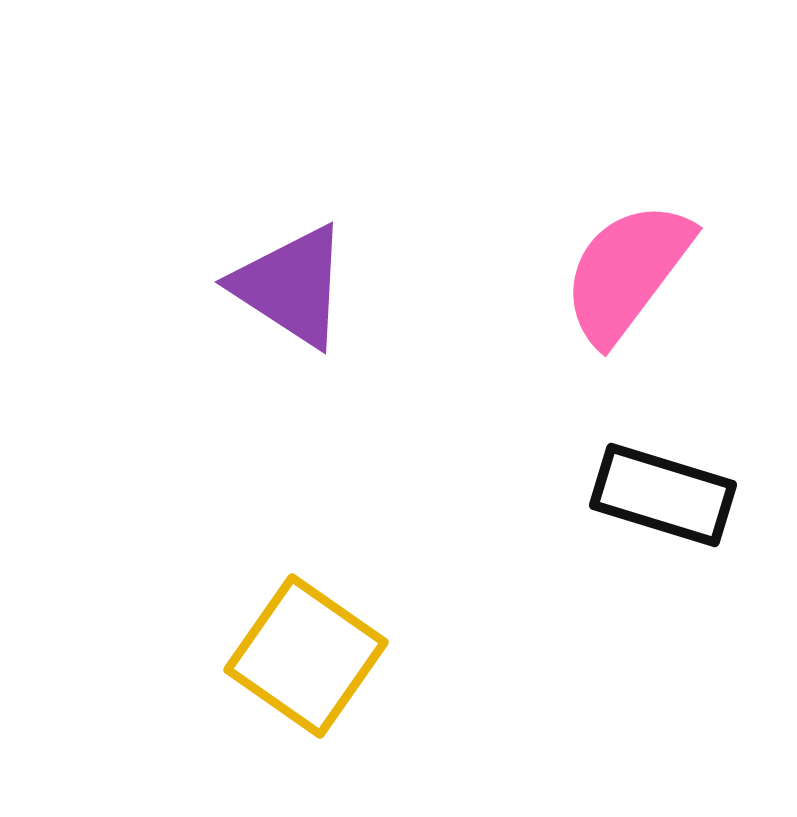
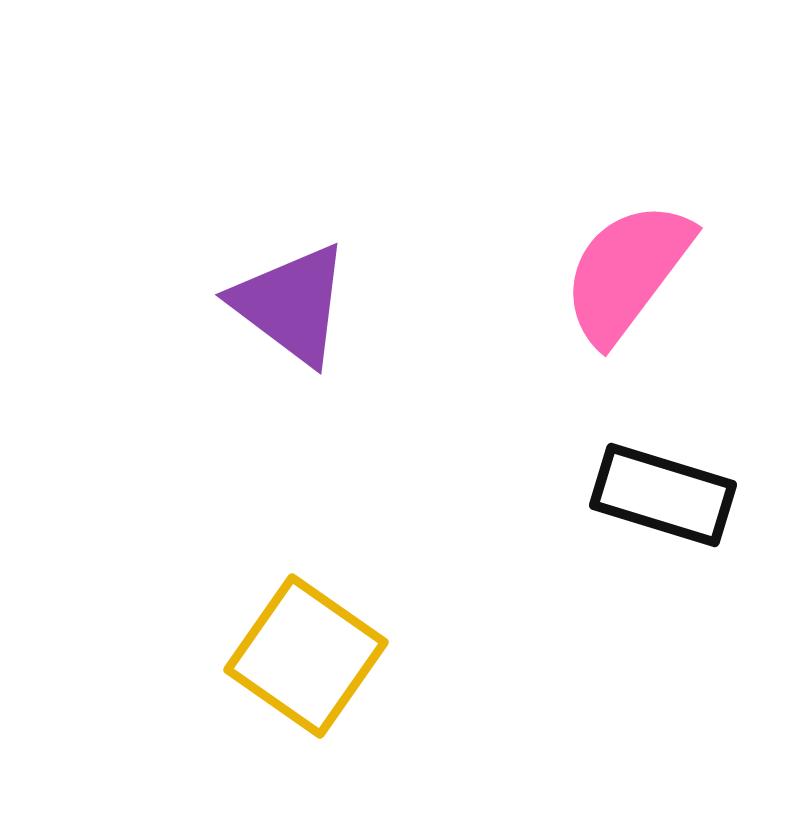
purple triangle: moved 18 px down; rotated 4 degrees clockwise
